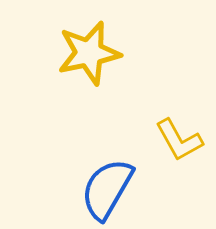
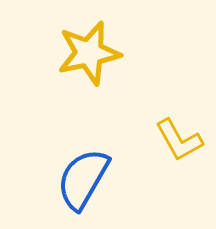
blue semicircle: moved 24 px left, 10 px up
